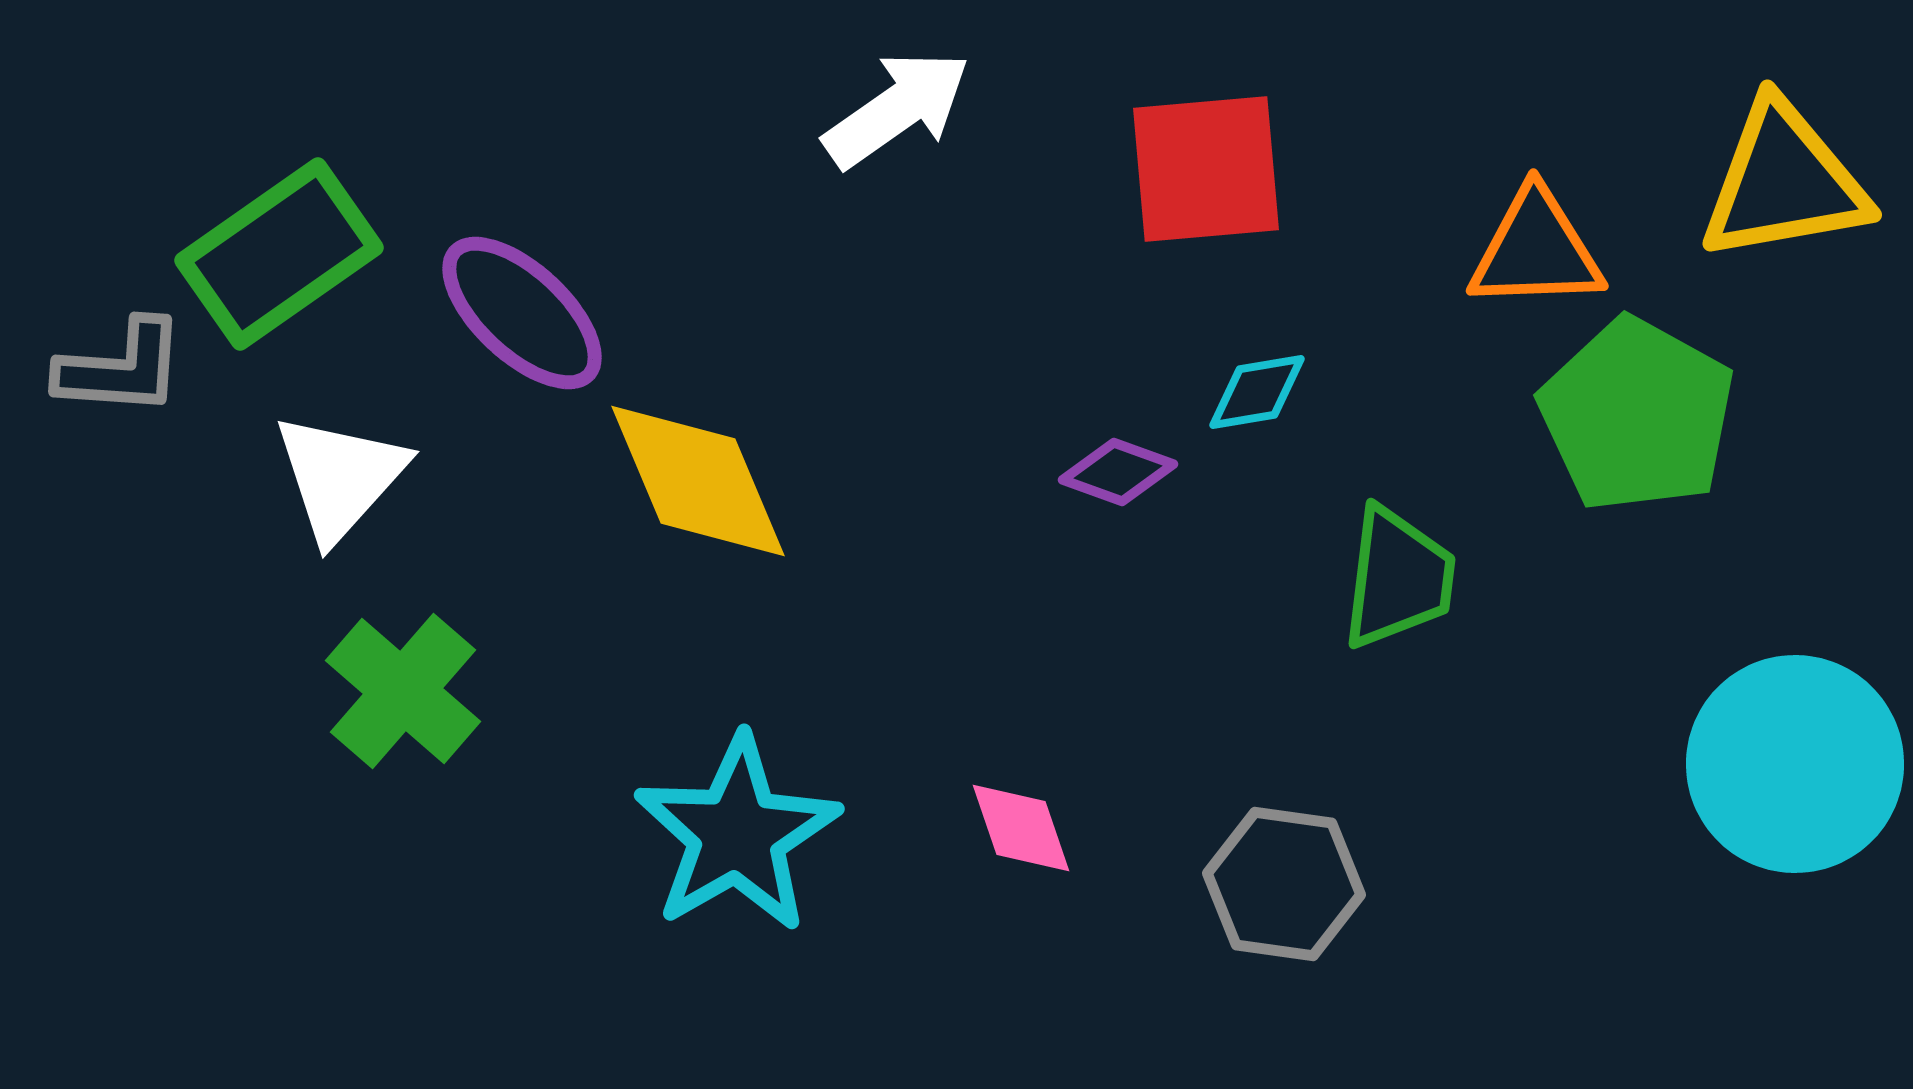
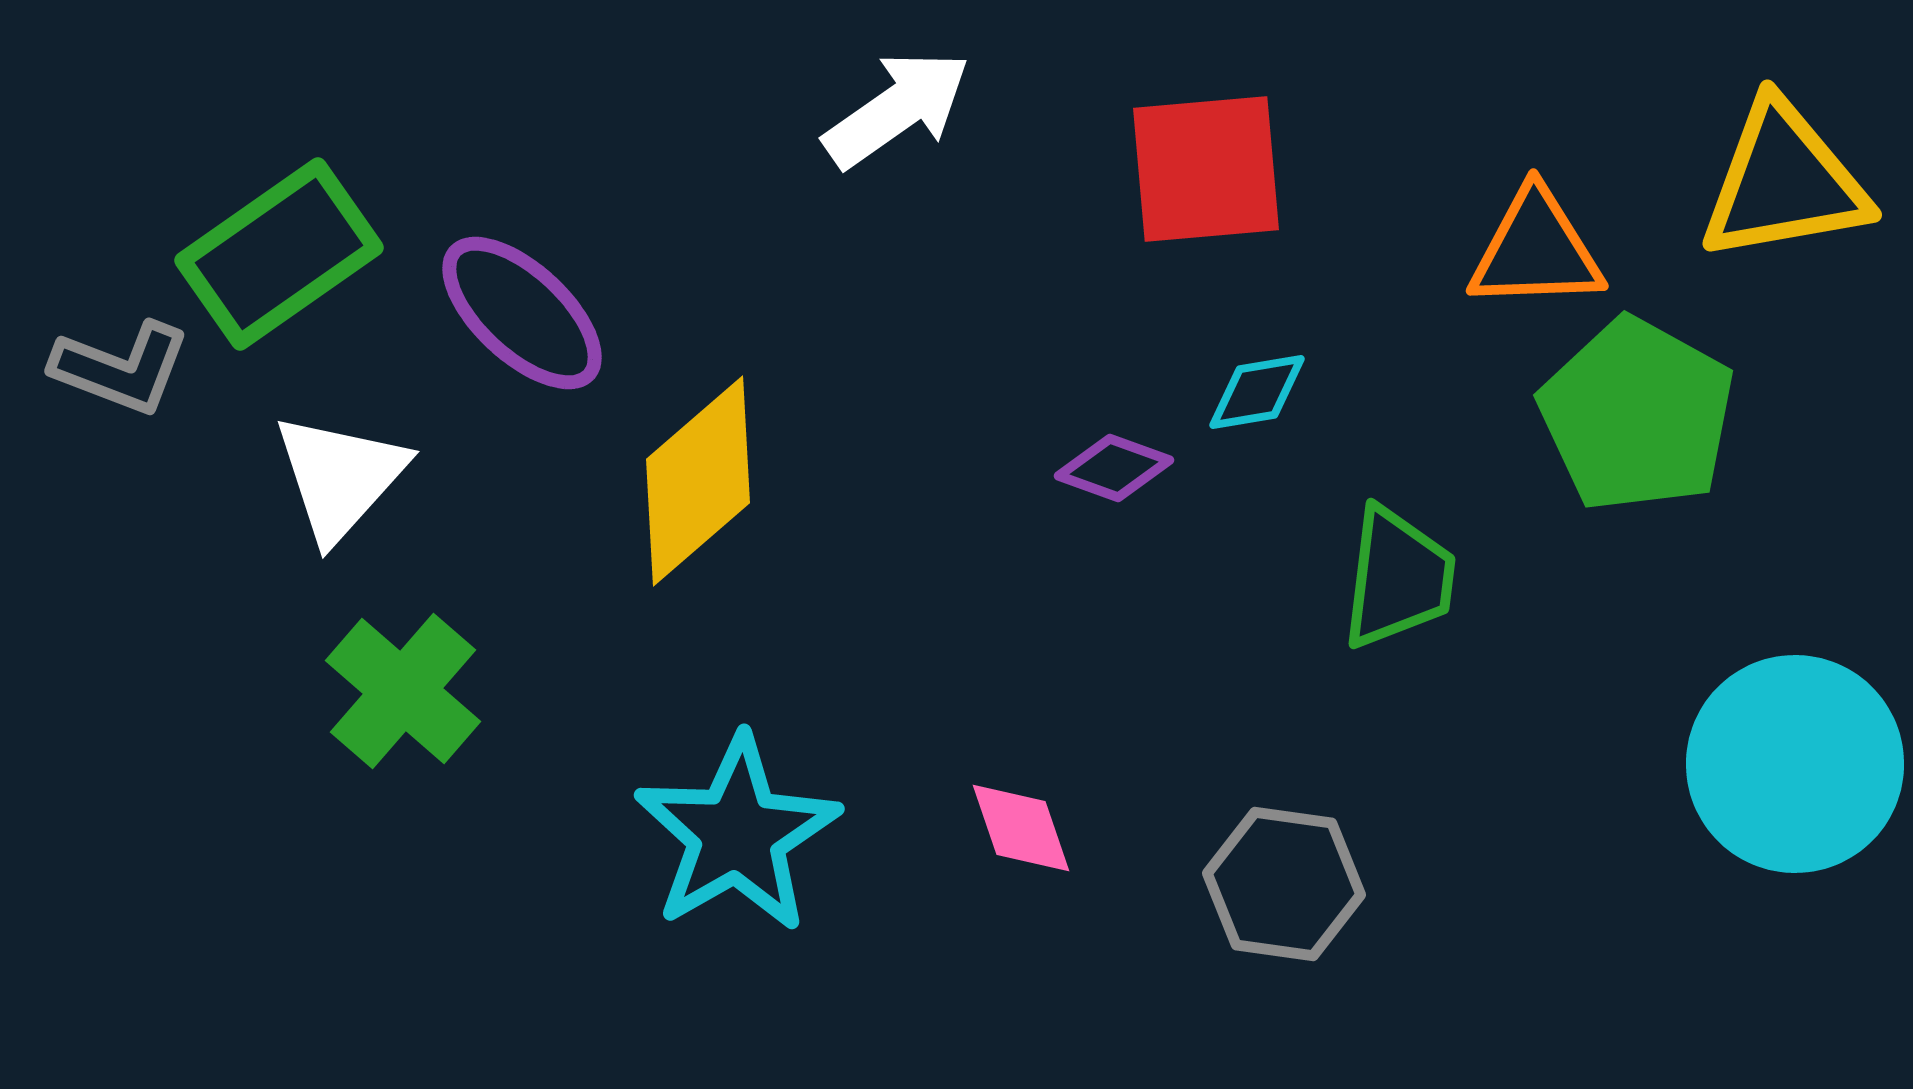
gray L-shape: rotated 17 degrees clockwise
purple diamond: moved 4 px left, 4 px up
yellow diamond: rotated 72 degrees clockwise
